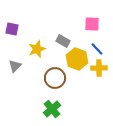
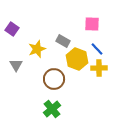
purple square: rotated 24 degrees clockwise
gray triangle: moved 1 px right, 1 px up; rotated 16 degrees counterclockwise
brown circle: moved 1 px left, 1 px down
